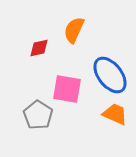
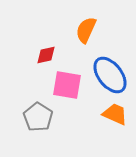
orange semicircle: moved 12 px right
red diamond: moved 7 px right, 7 px down
pink square: moved 4 px up
gray pentagon: moved 2 px down
